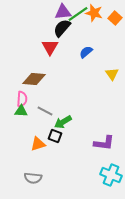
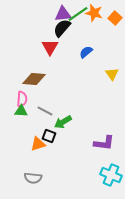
purple triangle: moved 2 px down
black square: moved 6 px left
